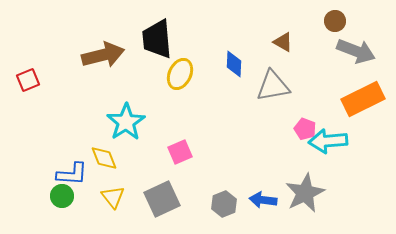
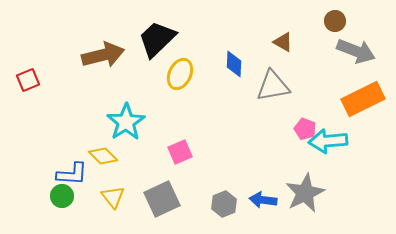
black trapezoid: rotated 51 degrees clockwise
yellow diamond: moved 1 px left, 2 px up; rotated 24 degrees counterclockwise
